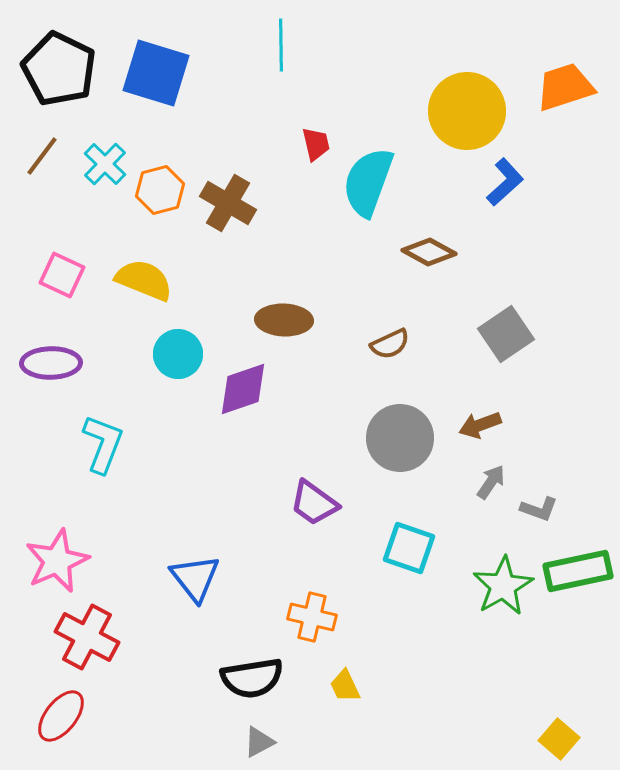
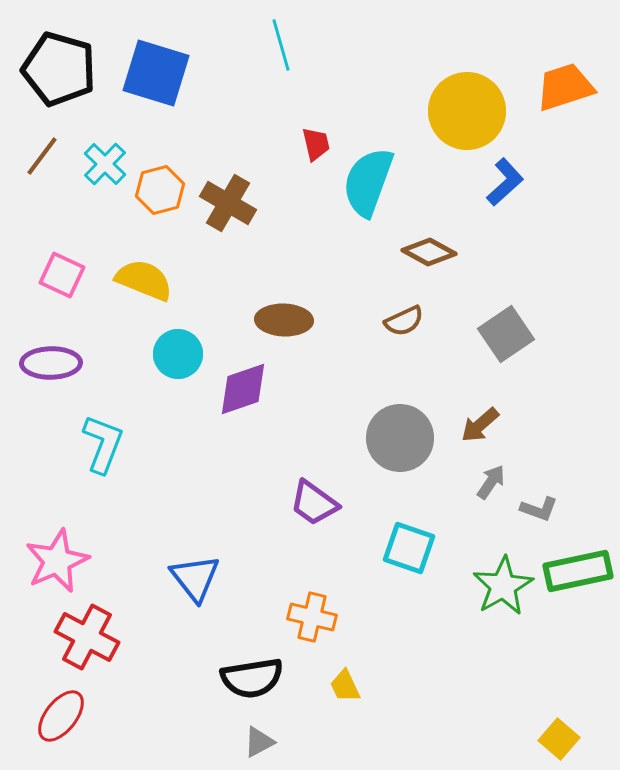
cyan line: rotated 15 degrees counterclockwise
black pentagon: rotated 10 degrees counterclockwise
brown semicircle: moved 14 px right, 23 px up
brown arrow: rotated 21 degrees counterclockwise
